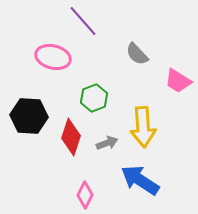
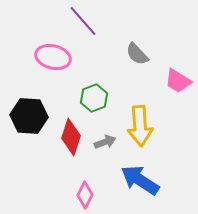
yellow arrow: moved 3 px left, 1 px up
gray arrow: moved 2 px left, 1 px up
